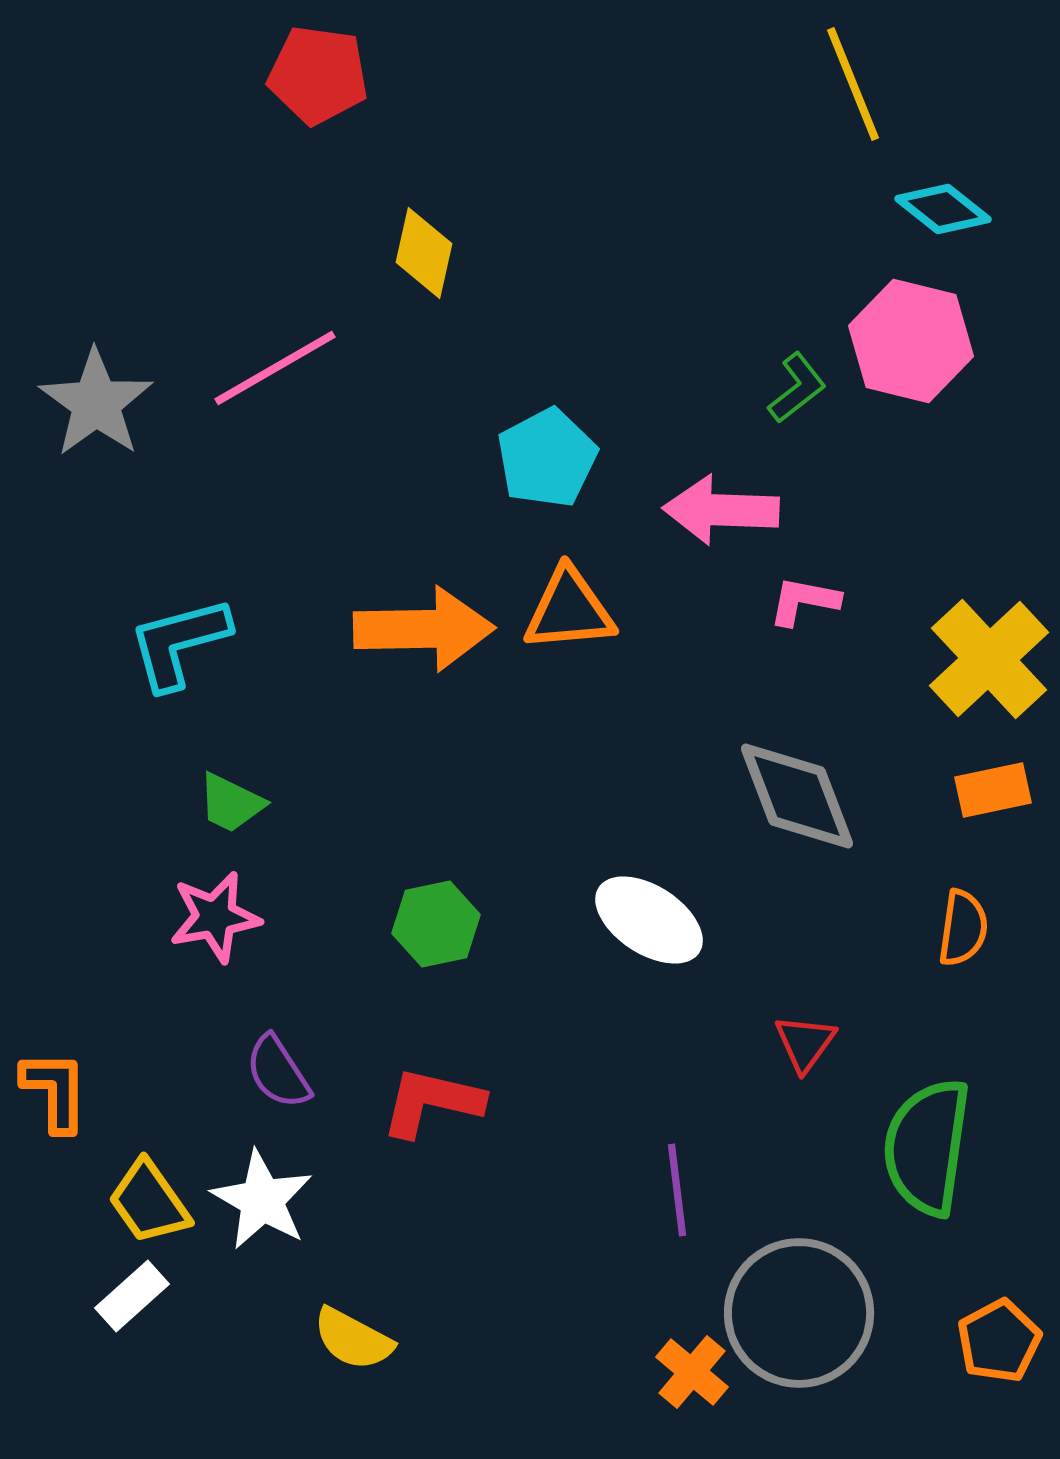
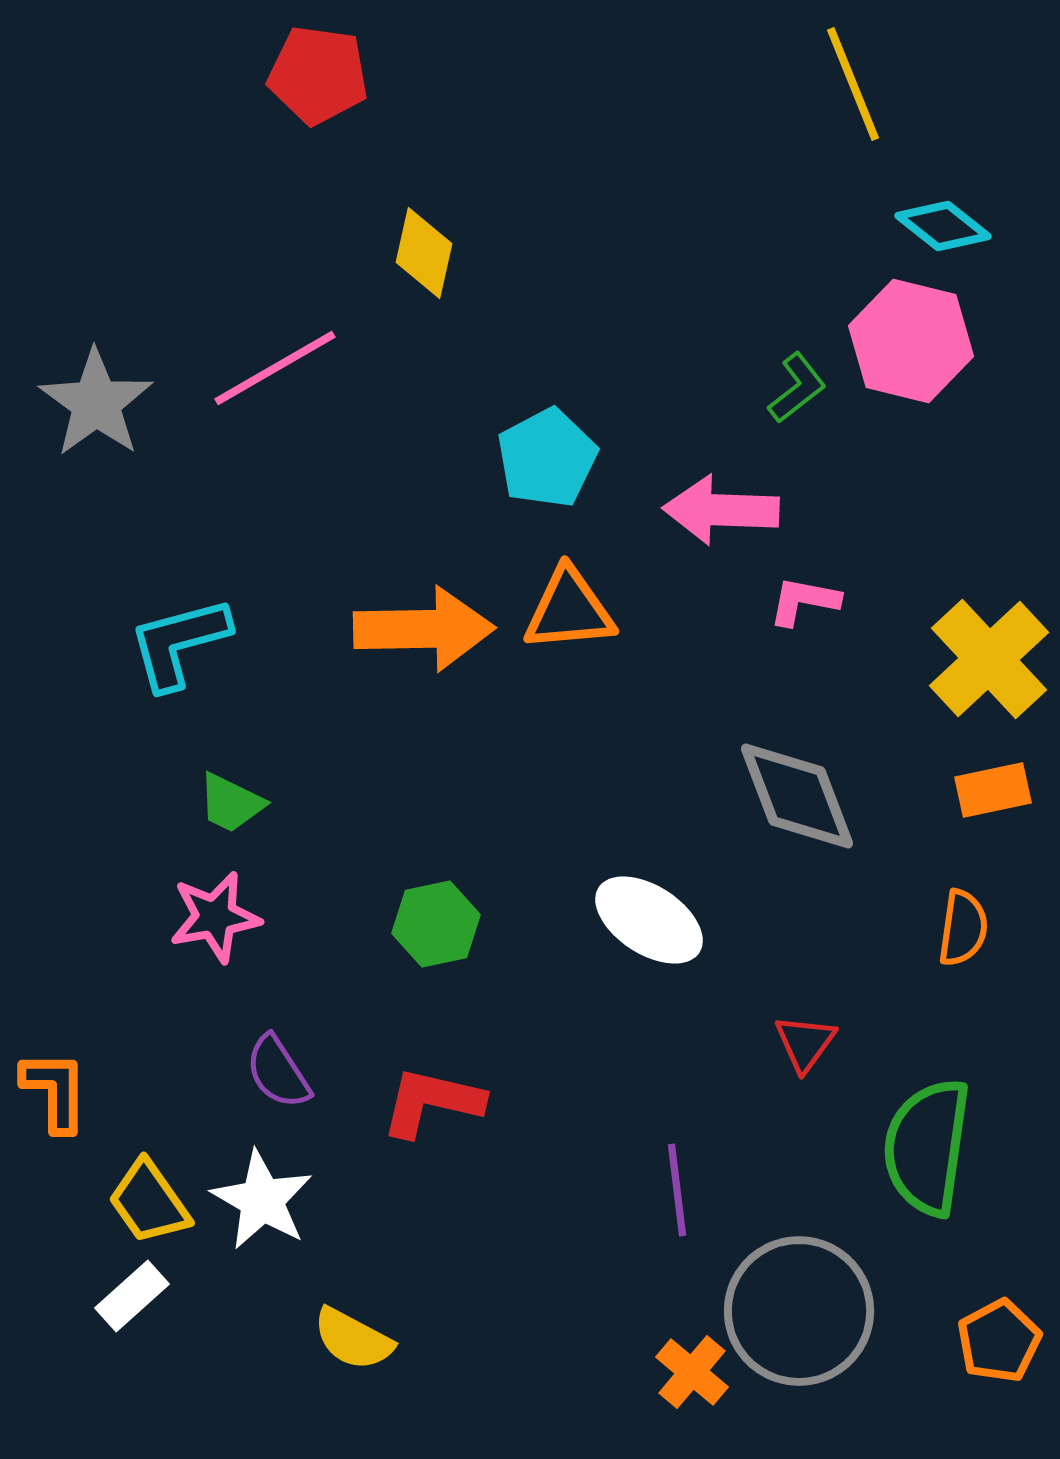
cyan diamond: moved 17 px down
gray circle: moved 2 px up
